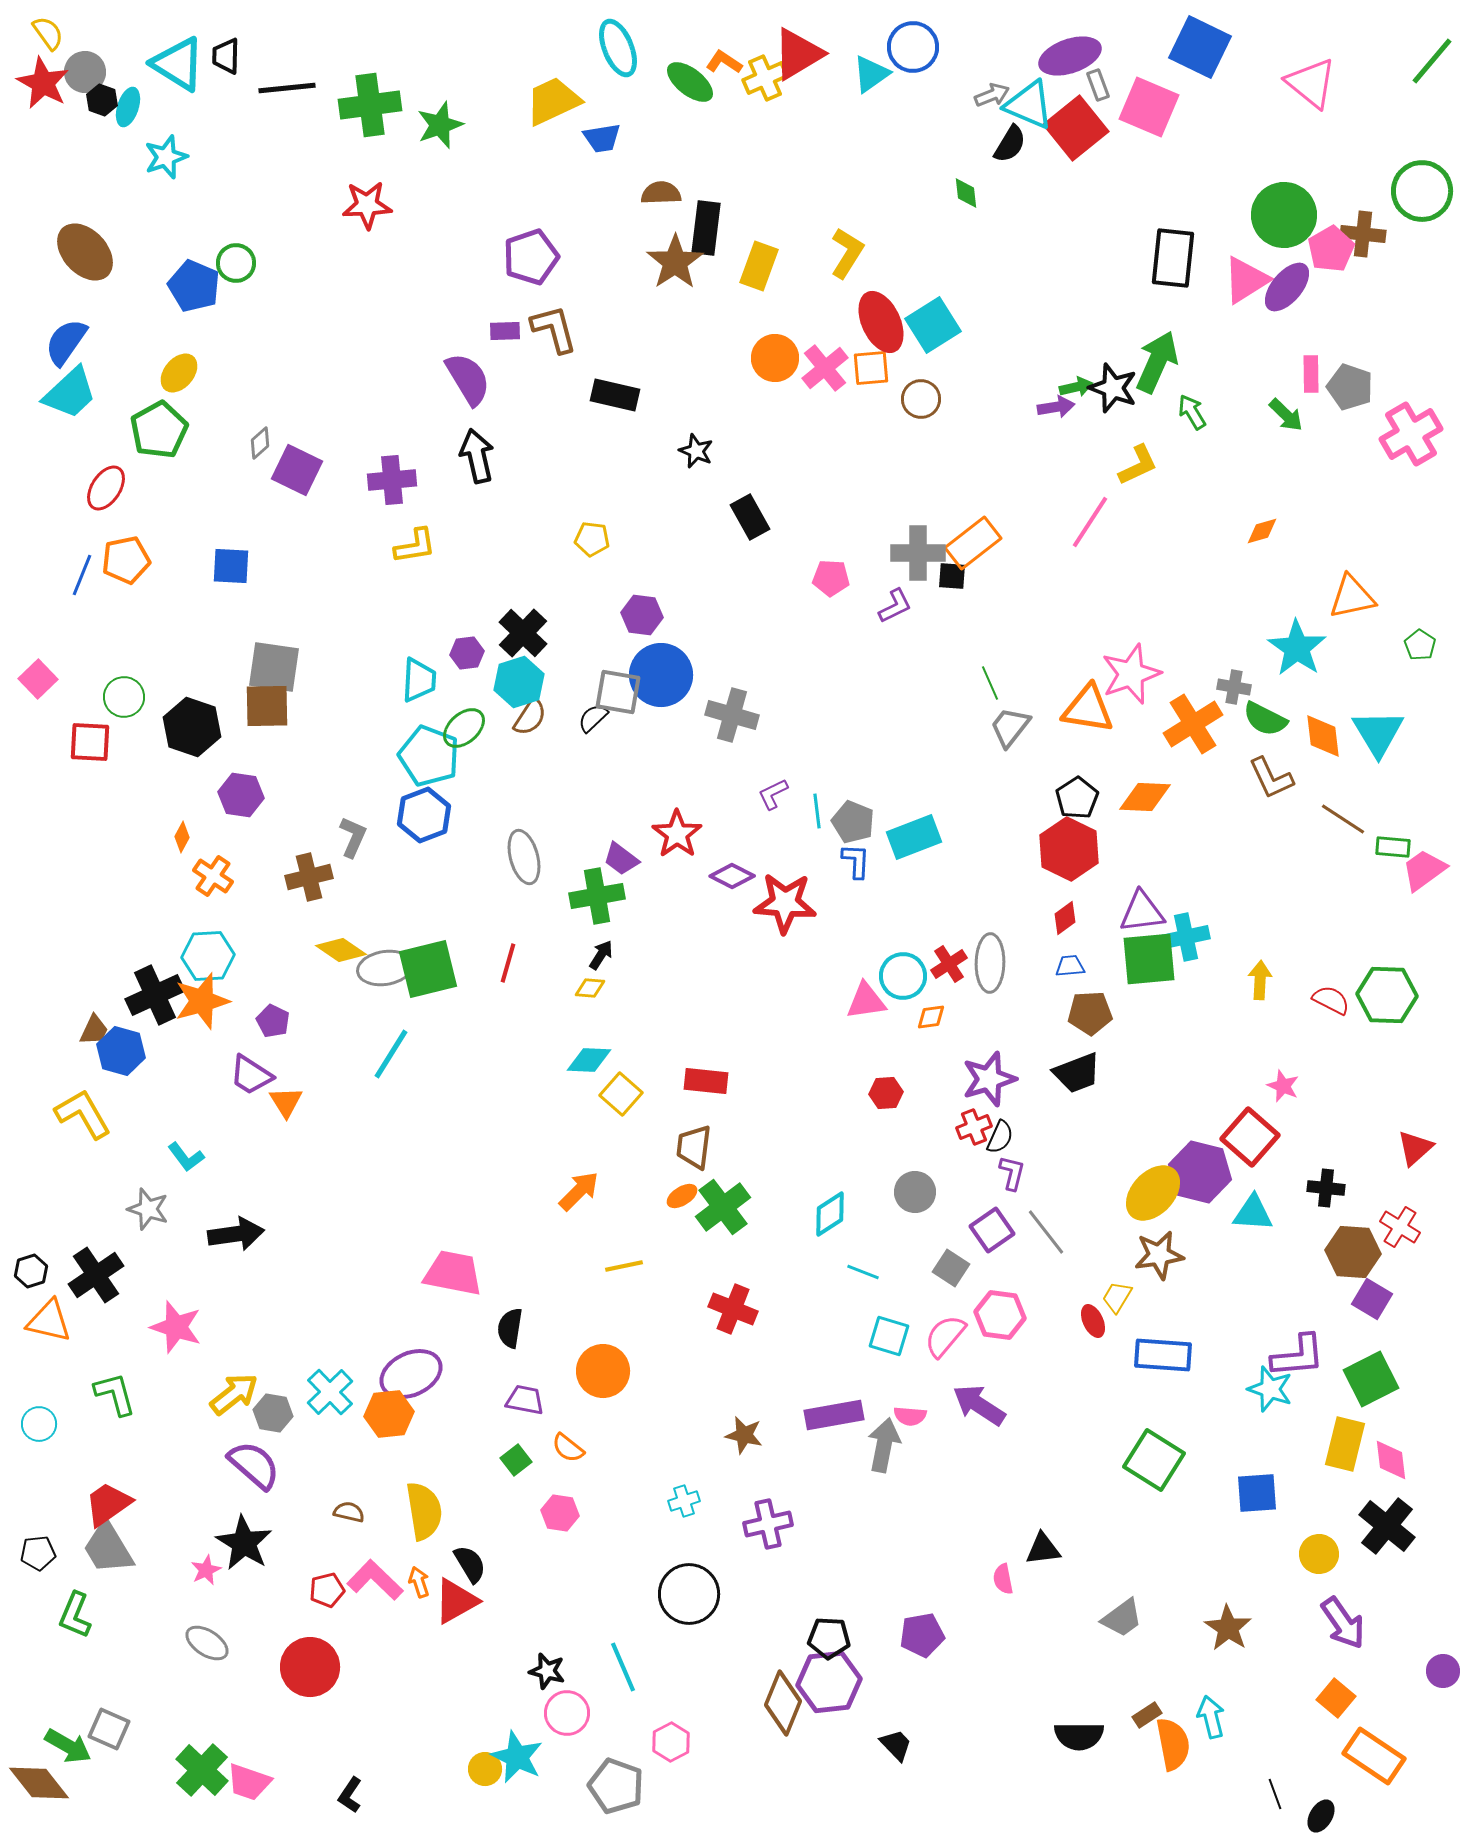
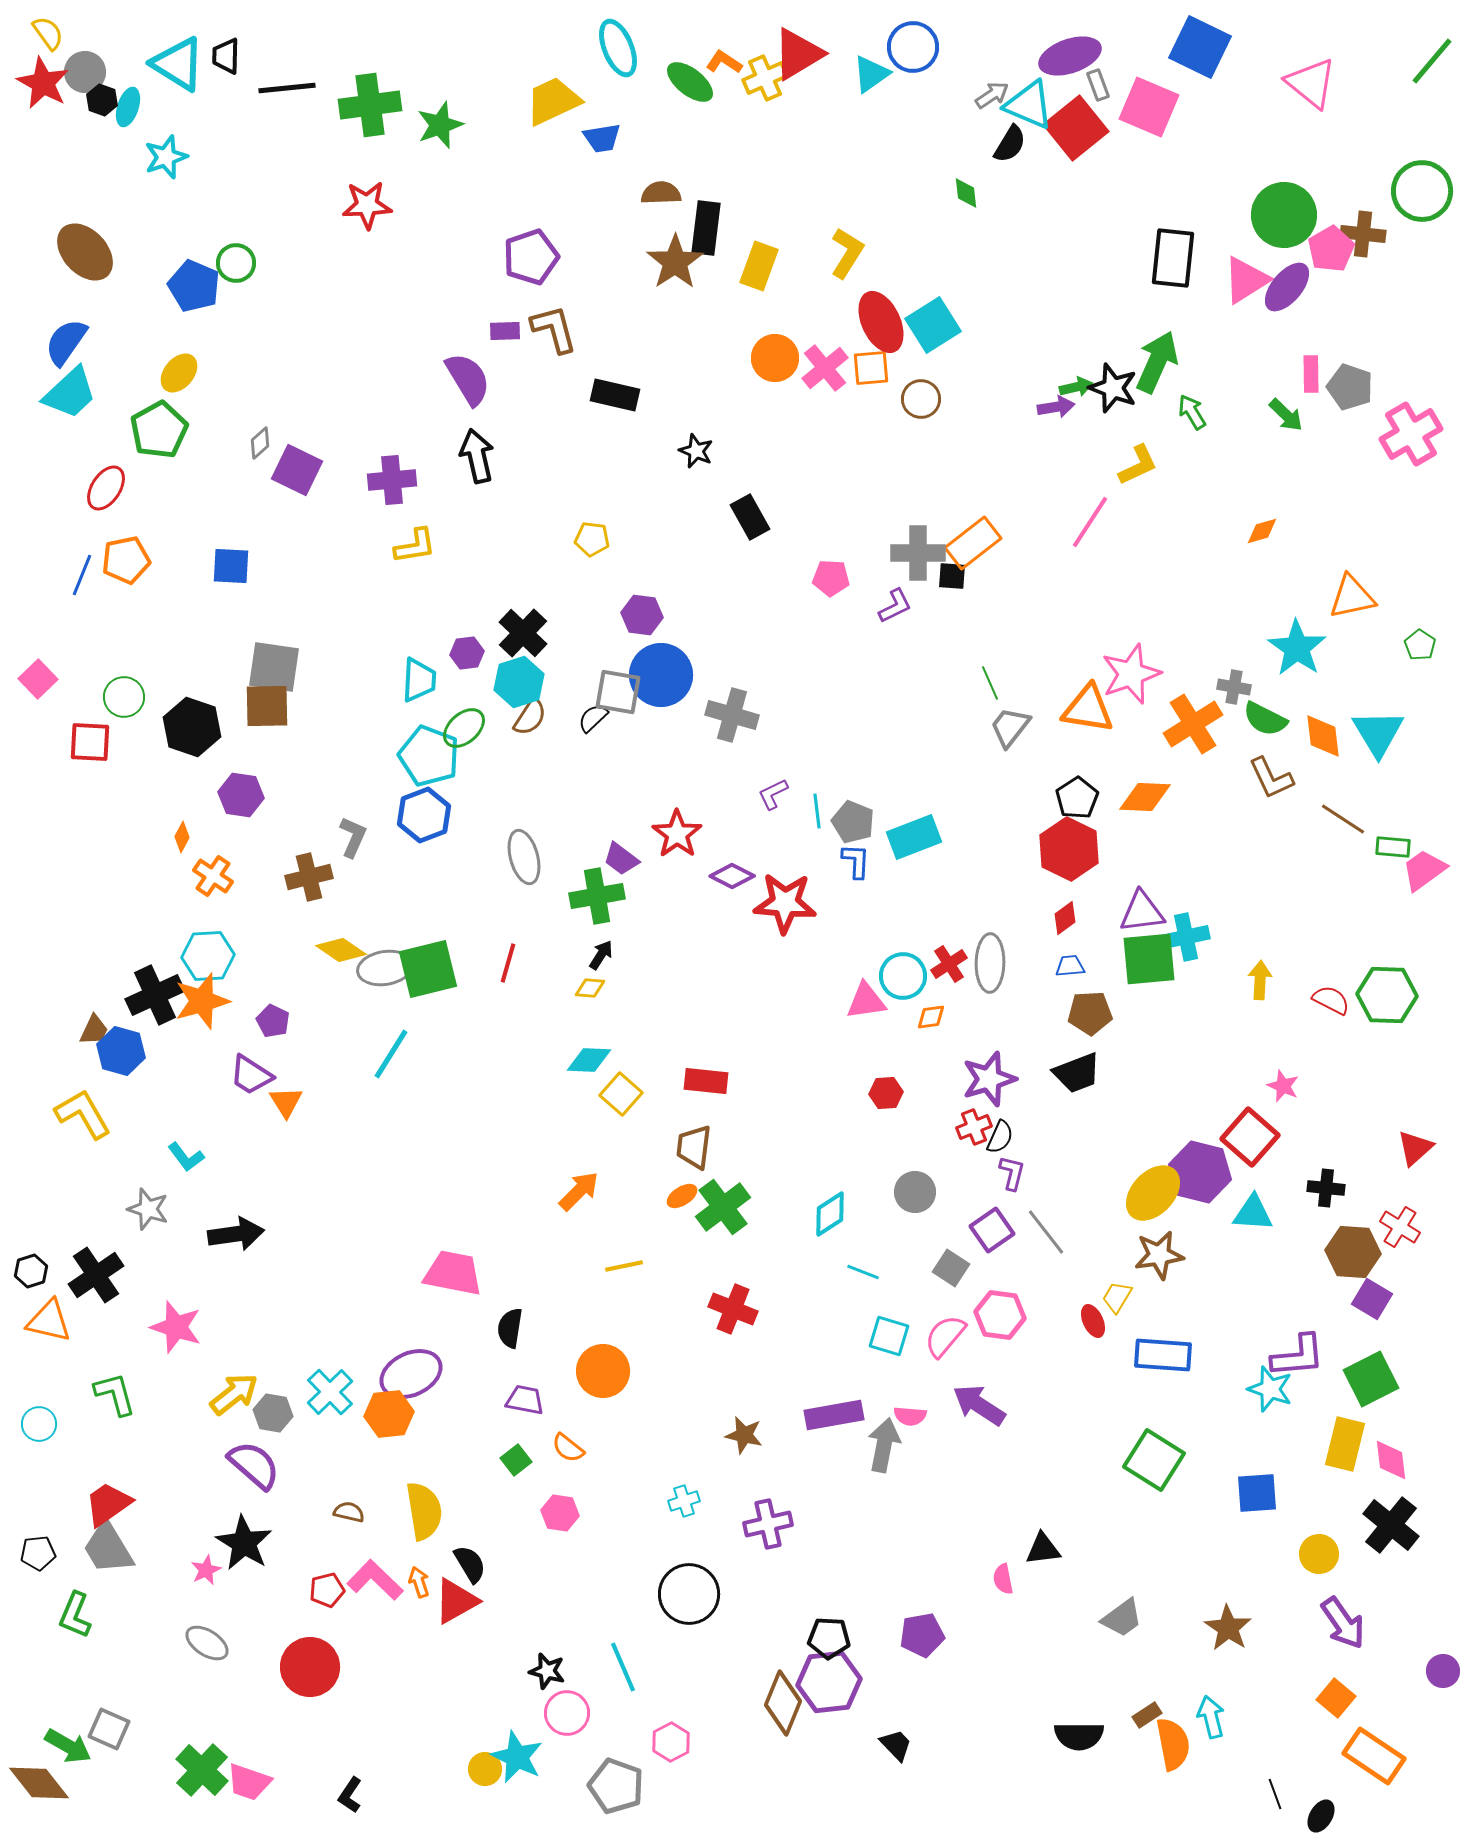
gray arrow at (992, 95): rotated 12 degrees counterclockwise
black cross at (1387, 1526): moved 4 px right, 1 px up
